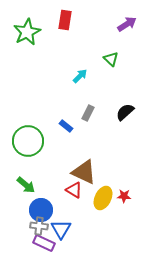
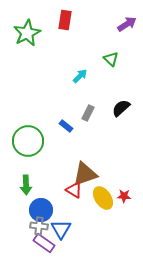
green star: moved 1 px down
black semicircle: moved 4 px left, 4 px up
brown triangle: moved 1 px right, 2 px down; rotated 44 degrees counterclockwise
green arrow: rotated 48 degrees clockwise
yellow ellipse: rotated 60 degrees counterclockwise
purple rectangle: rotated 10 degrees clockwise
